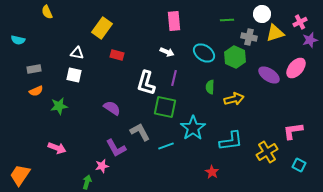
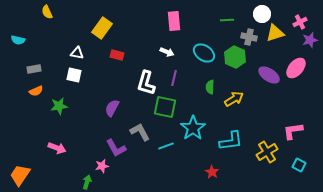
yellow arrow: rotated 18 degrees counterclockwise
purple semicircle: rotated 96 degrees counterclockwise
